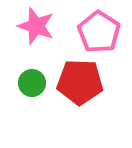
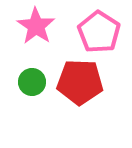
pink star: rotated 15 degrees clockwise
green circle: moved 1 px up
